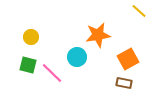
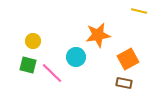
yellow line: rotated 28 degrees counterclockwise
yellow circle: moved 2 px right, 4 px down
cyan circle: moved 1 px left
